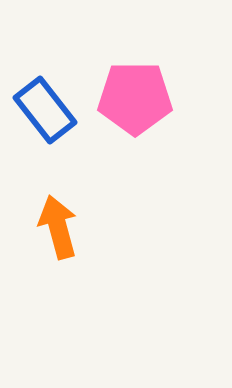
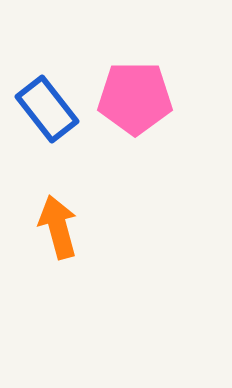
blue rectangle: moved 2 px right, 1 px up
